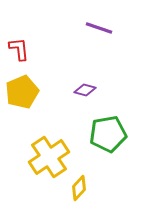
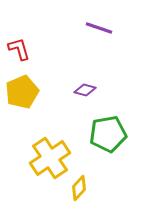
red L-shape: rotated 10 degrees counterclockwise
yellow cross: moved 1 px right, 1 px down
